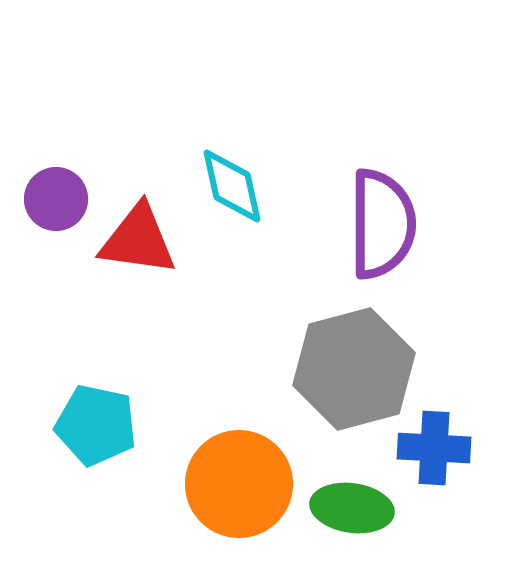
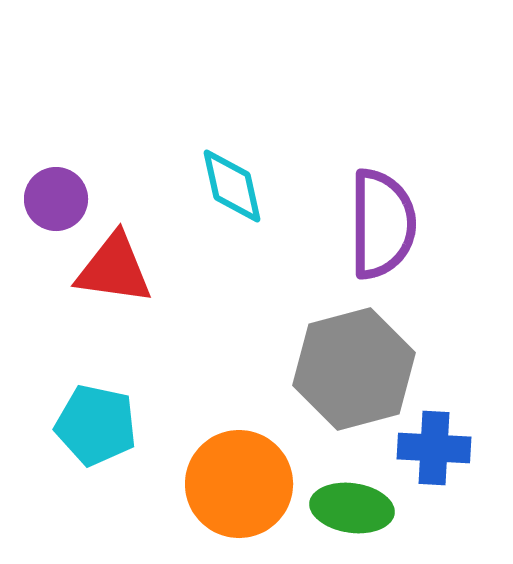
red triangle: moved 24 px left, 29 px down
